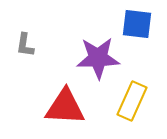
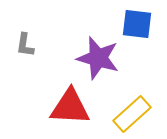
purple star: rotated 18 degrees clockwise
yellow rectangle: moved 13 px down; rotated 24 degrees clockwise
red triangle: moved 5 px right
